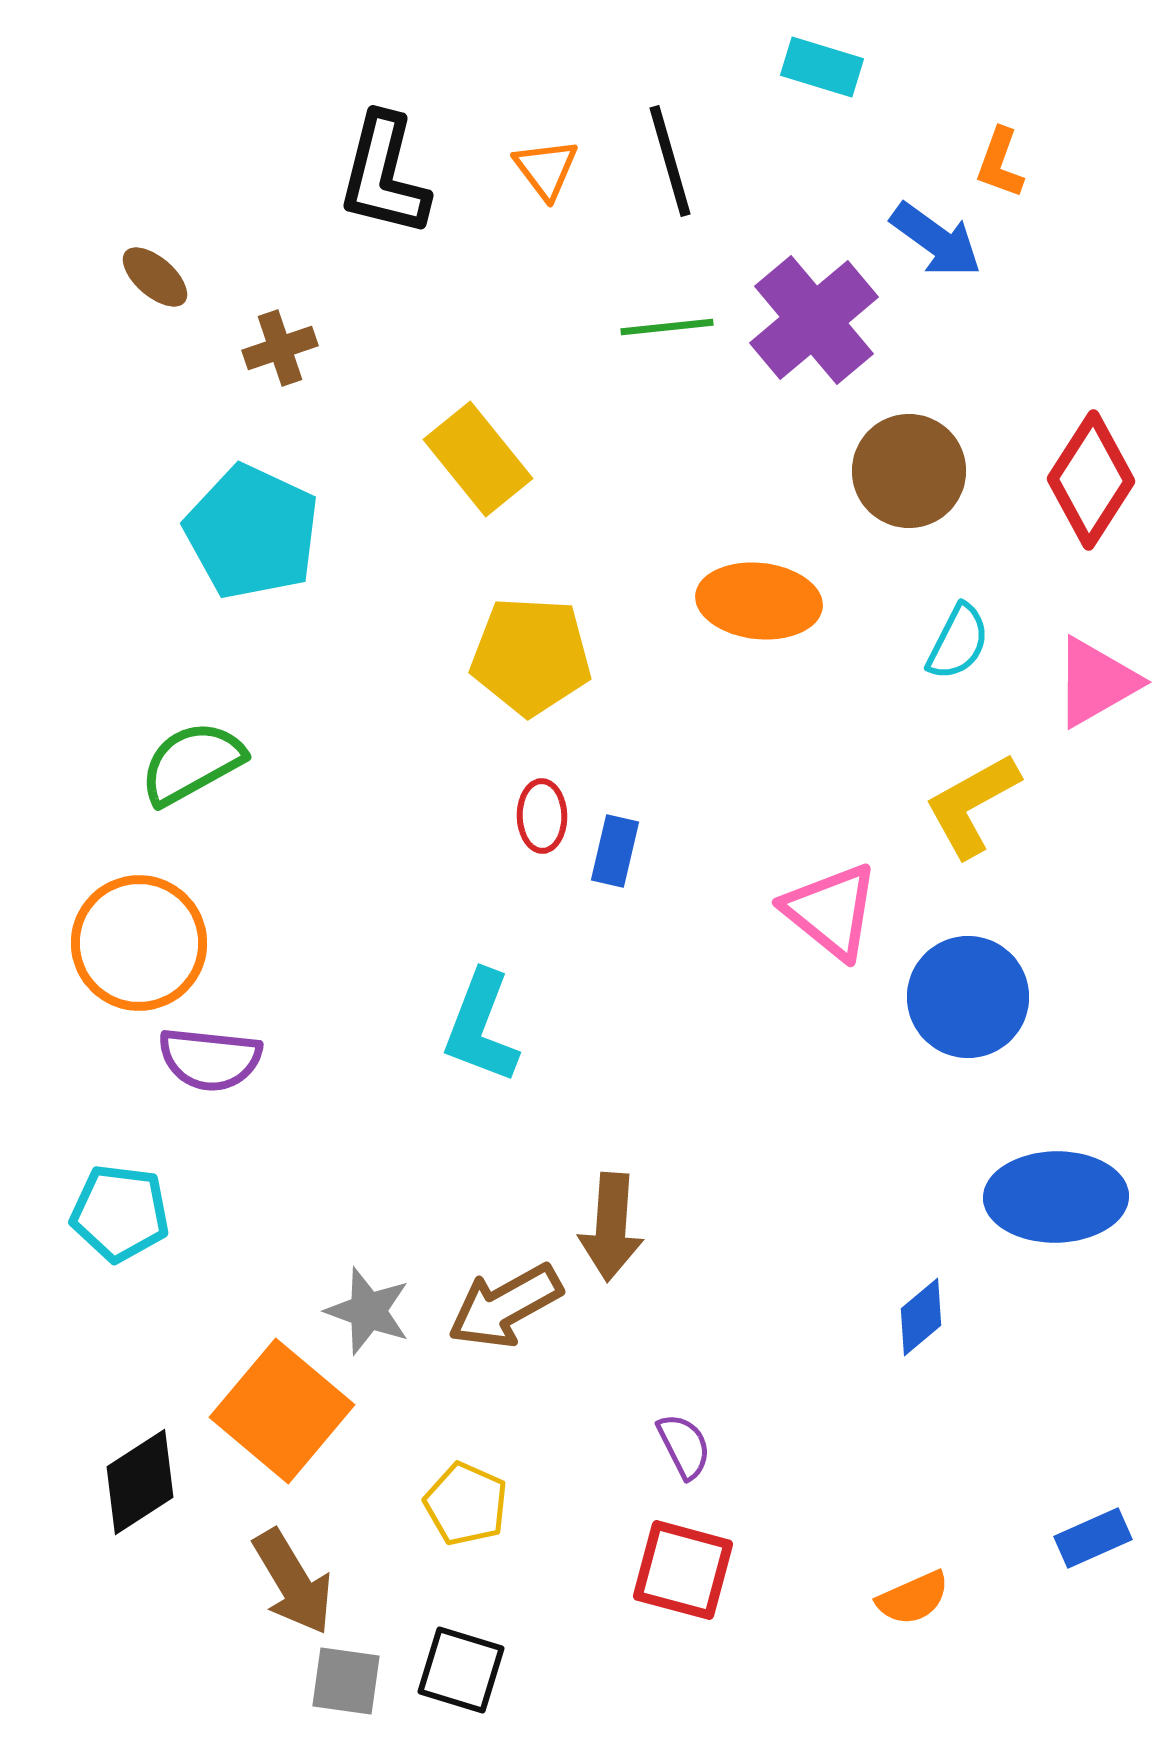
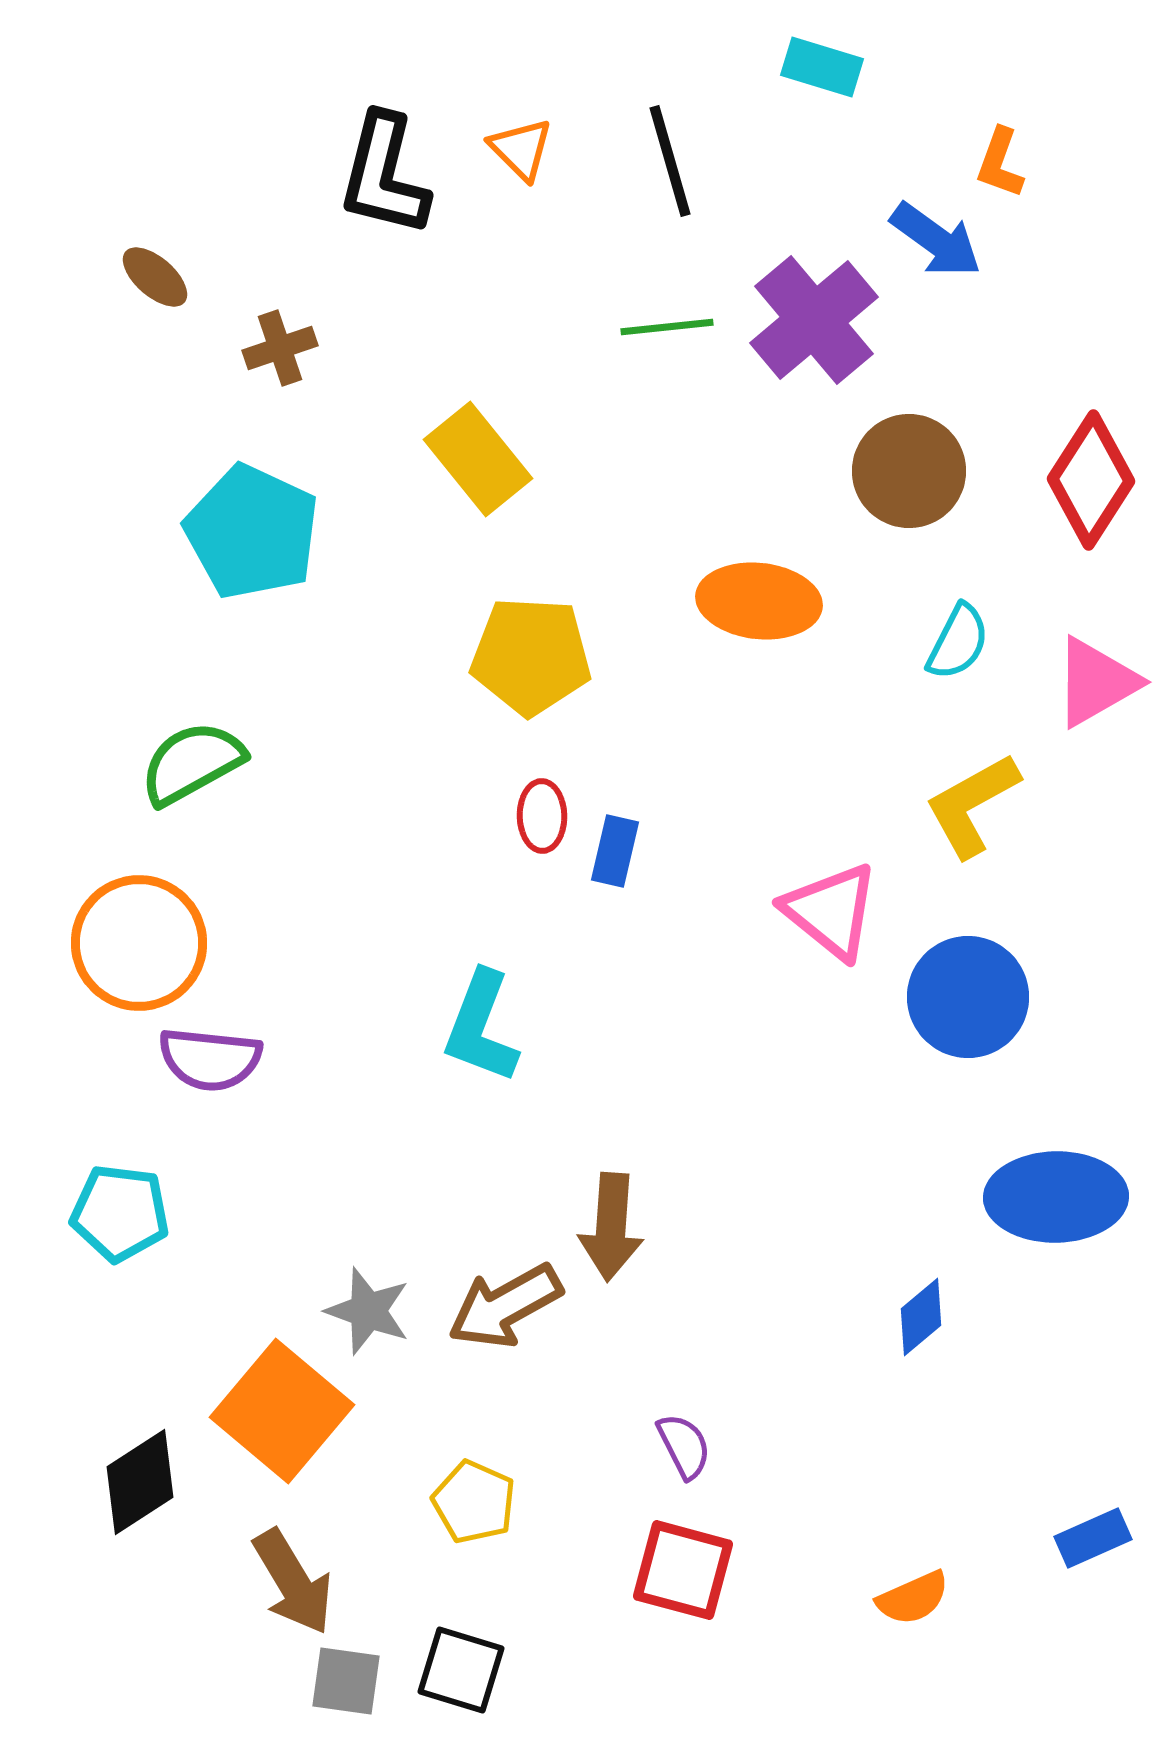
orange triangle at (546, 169): moved 25 px left, 20 px up; rotated 8 degrees counterclockwise
yellow pentagon at (466, 1504): moved 8 px right, 2 px up
